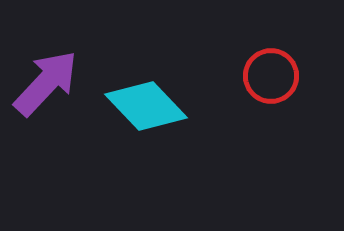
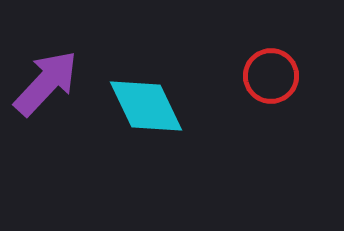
cyan diamond: rotated 18 degrees clockwise
